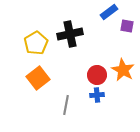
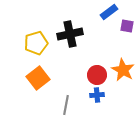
yellow pentagon: rotated 15 degrees clockwise
